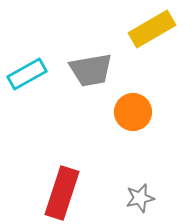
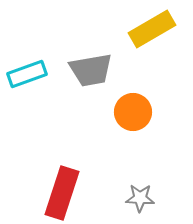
cyan rectangle: rotated 9 degrees clockwise
gray star: rotated 16 degrees clockwise
